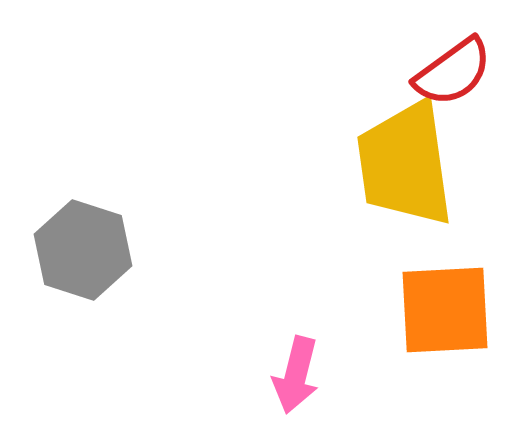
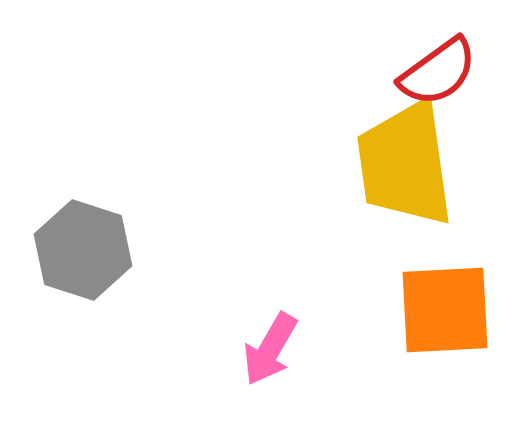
red semicircle: moved 15 px left
pink arrow: moved 26 px left, 26 px up; rotated 16 degrees clockwise
